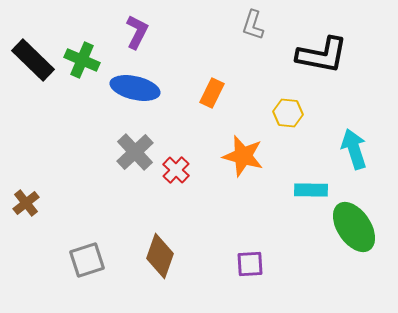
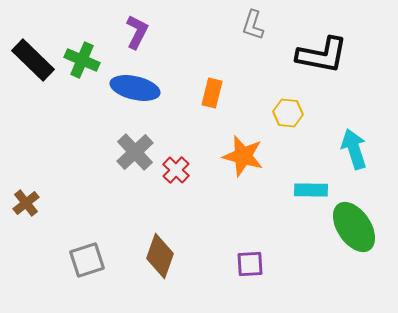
orange rectangle: rotated 12 degrees counterclockwise
